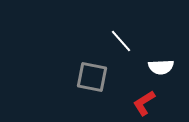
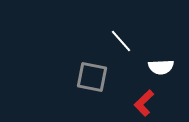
red L-shape: rotated 12 degrees counterclockwise
